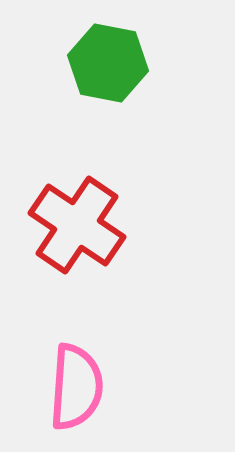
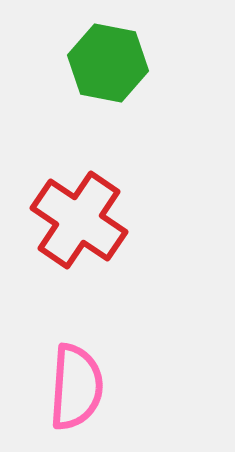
red cross: moved 2 px right, 5 px up
